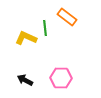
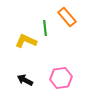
orange rectangle: rotated 12 degrees clockwise
yellow L-shape: moved 3 px down
pink hexagon: rotated 10 degrees counterclockwise
